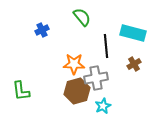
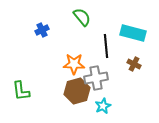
brown cross: rotated 32 degrees counterclockwise
